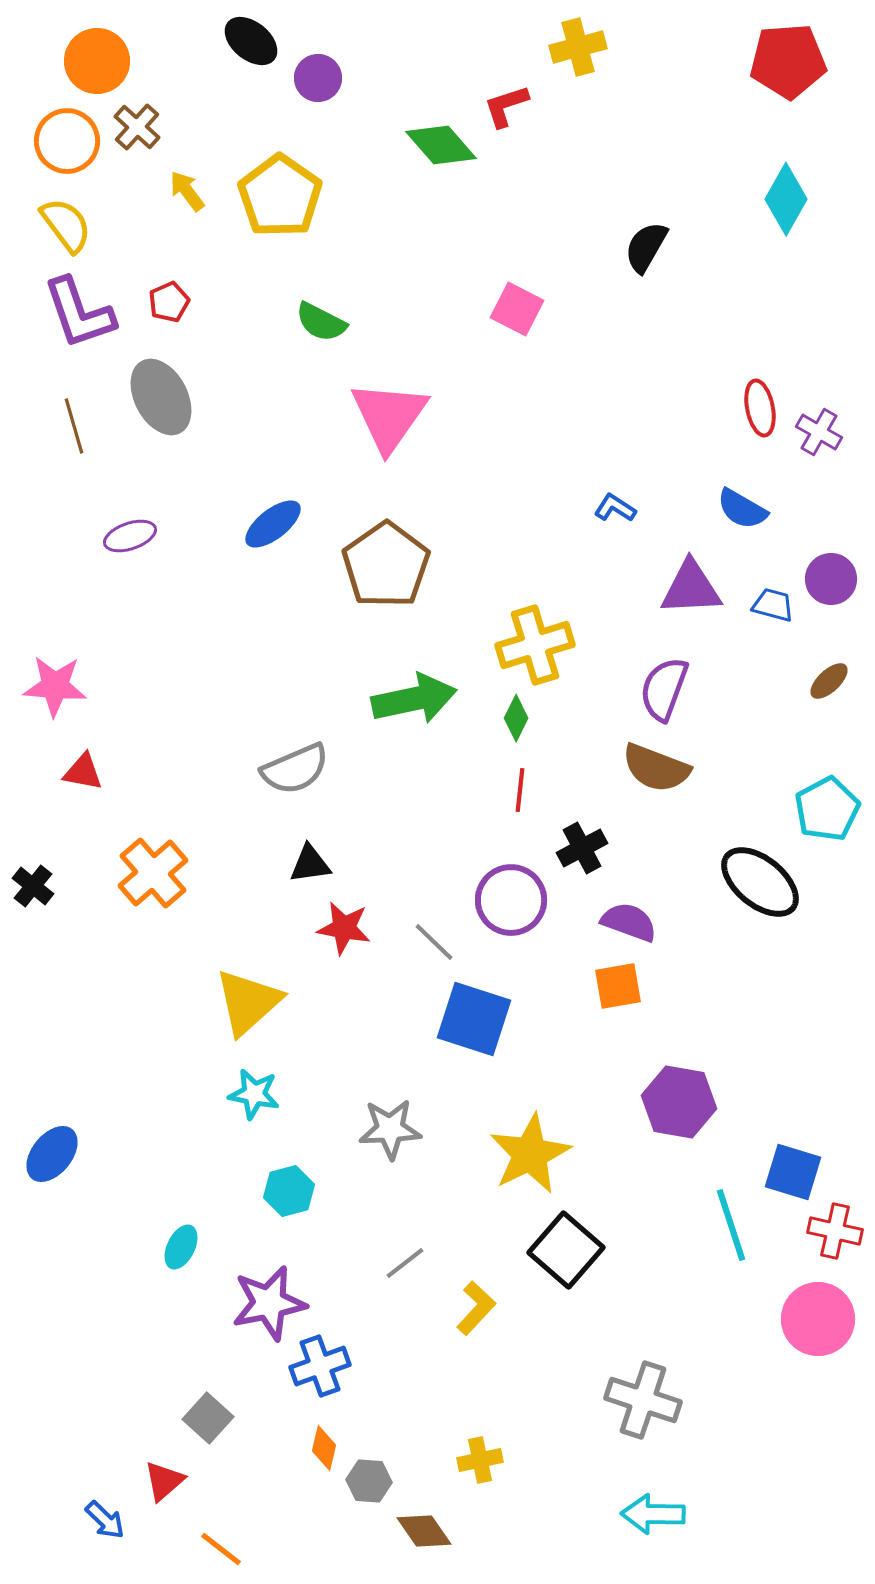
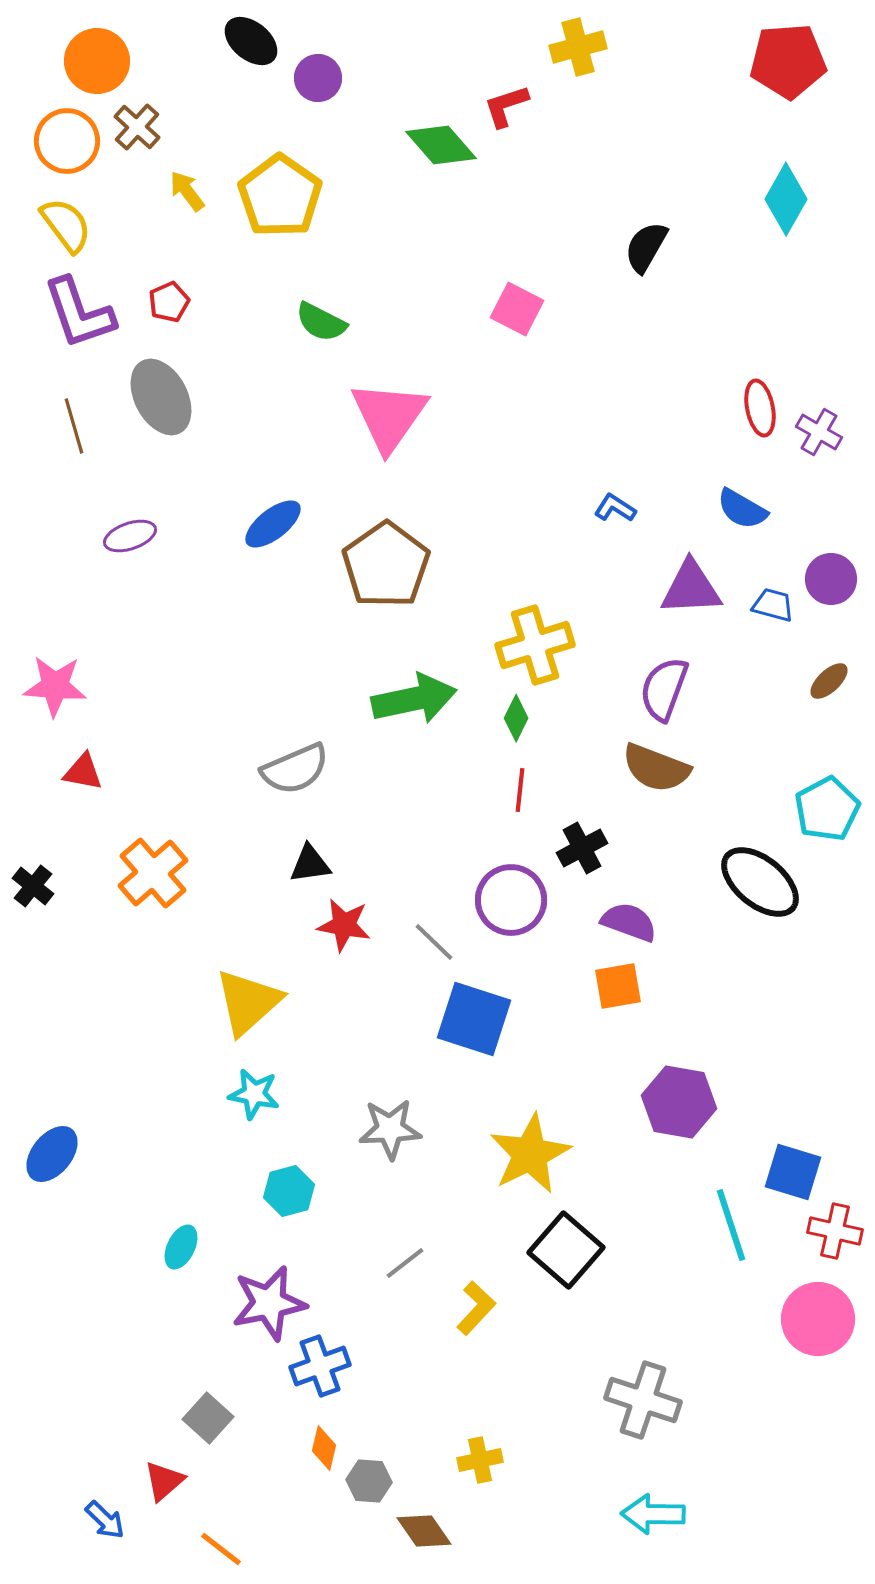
red star at (344, 928): moved 3 px up
